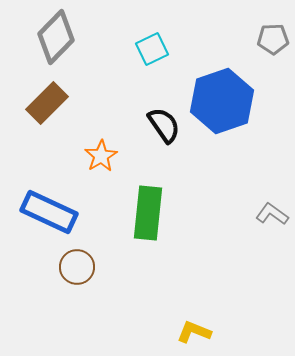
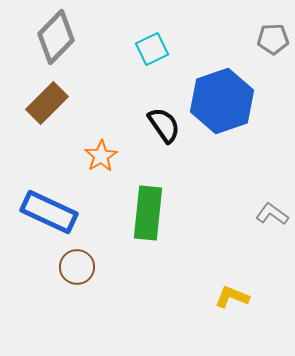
yellow L-shape: moved 38 px right, 35 px up
